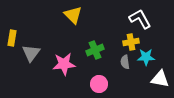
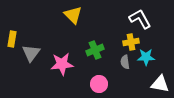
yellow rectangle: moved 1 px down
pink star: moved 2 px left
white triangle: moved 5 px down
